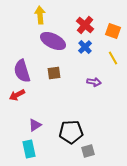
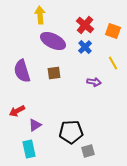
yellow line: moved 5 px down
red arrow: moved 16 px down
